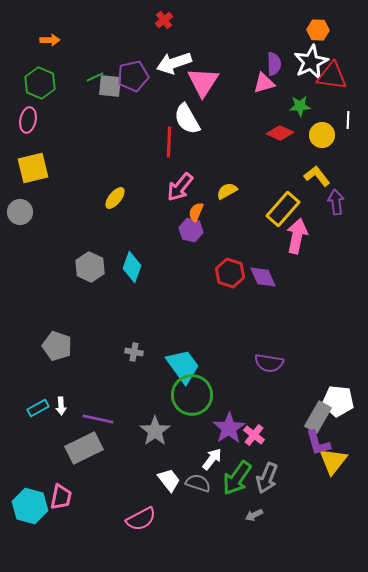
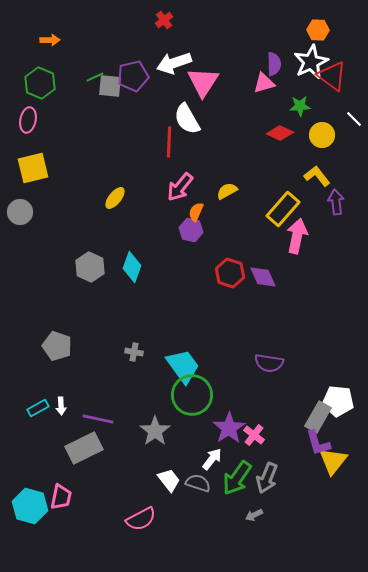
red triangle at (332, 76): rotated 28 degrees clockwise
white line at (348, 120): moved 6 px right, 1 px up; rotated 48 degrees counterclockwise
